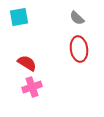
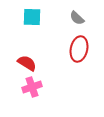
cyan square: moved 13 px right; rotated 12 degrees clockwise
red ellipse: rotated 20 degrees clockwise
